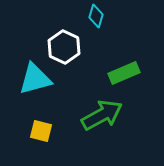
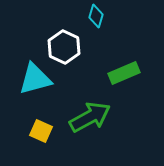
green arrow: moved 12 px left, 2 px down
yellow square: rotated 10 degrees clockwise
